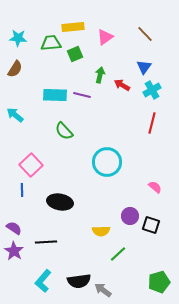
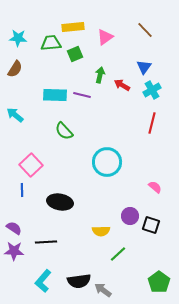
brown line: moved 4 px up
purple star: rotated 30 degrees counterclockwise
green pentagon: rotated 20 degrees counterclockwise
